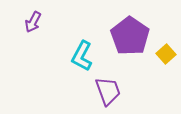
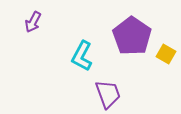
purple pentagon: moved 2 px right
yellow square: rotated 18 degrees counterclockwise
purple trapezoid: moved 3 px down
